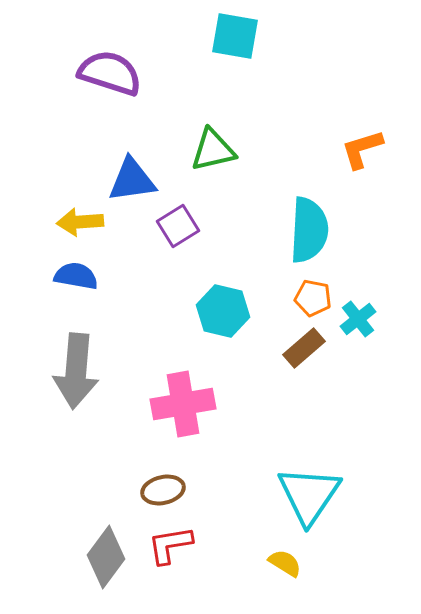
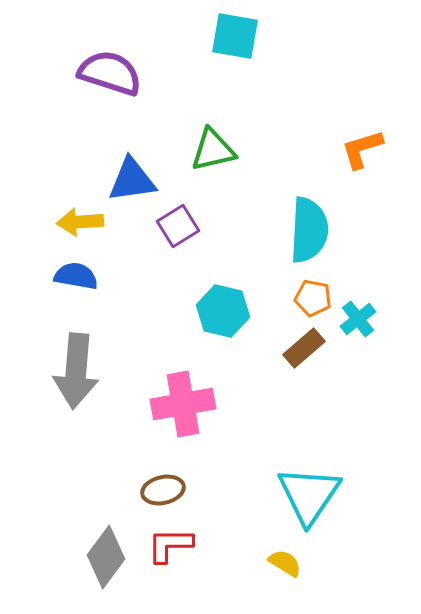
red L-shape: rotated 9 degrees clockwise
